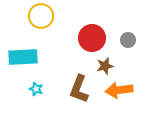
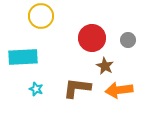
brown star: rotated 30 degrees counterclockwise
brown L-shape: moved 2 px left, 1 px up; rotated 76 degrees clockwise
